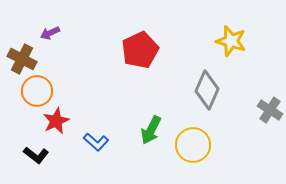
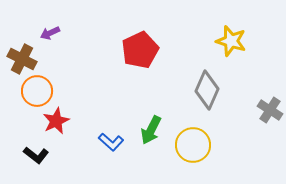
blue L-shape: moved 15 px right
